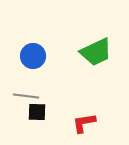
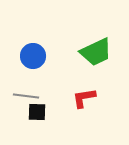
red L-shape: moved 25 px up
